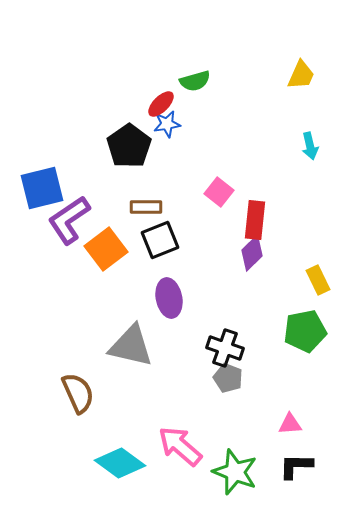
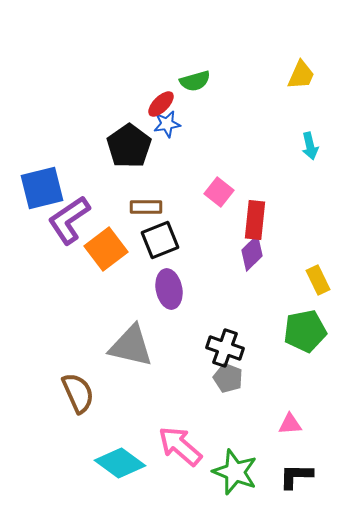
purple ellipse: moved 9 px up
black L-shape: moved 10 px down
